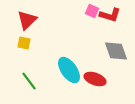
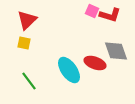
red ellipse: moved 16 px up
